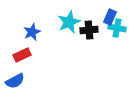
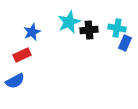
blue rectangle: moved 15 px right, 26 px down
